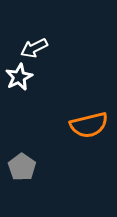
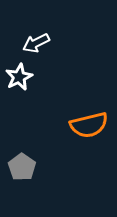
white arrow: moved 2 px right, 5 px up
